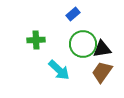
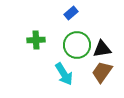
blue rectangle: moved 2 px left, 1 px up
green circle: moved 6 px left, 1 px down
cyan arrow: moved 5 px right, 4 px down; rotated 15 degrees clockwise
